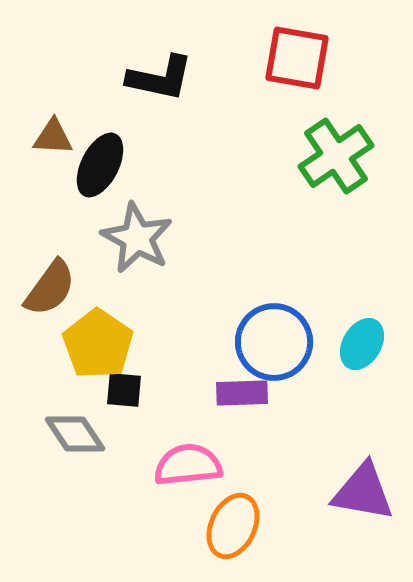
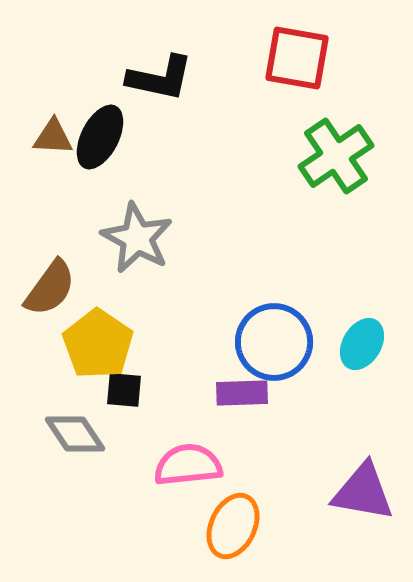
black ellipse: moved 28 px up
